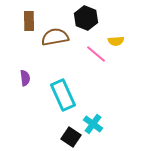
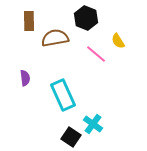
brown semicircle: moved 1 px down
yellow semicircle: moved 2 px right; rotated 63 degrees clockwise
